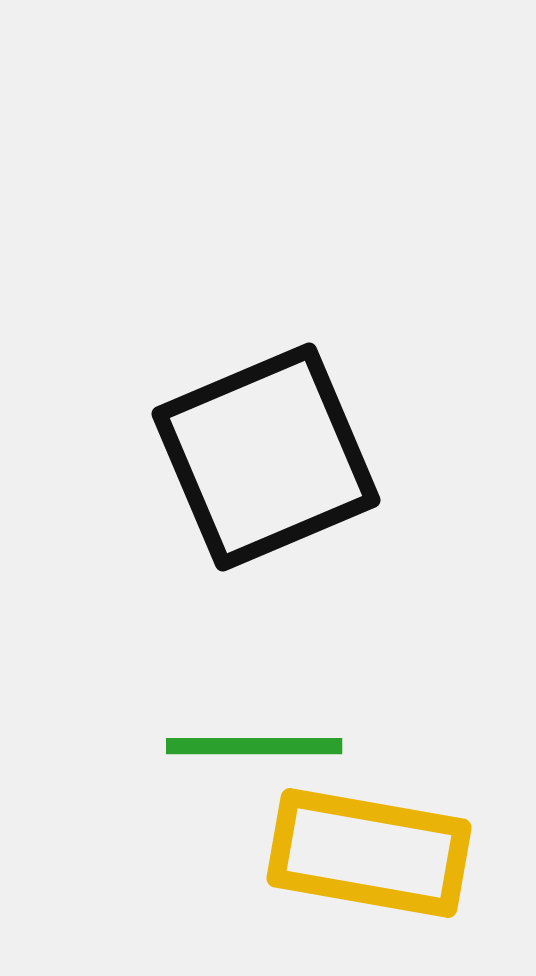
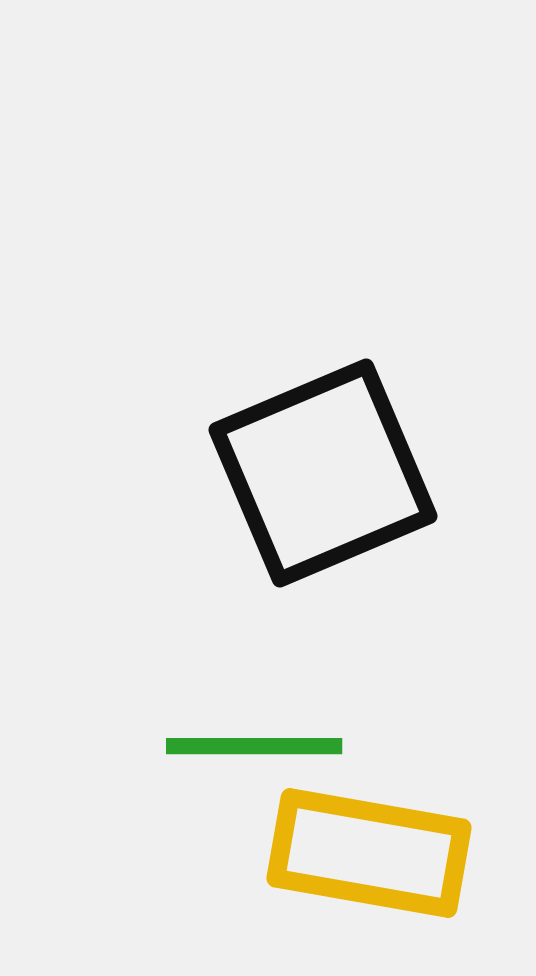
black square: moved 57 px right, 16 px down
